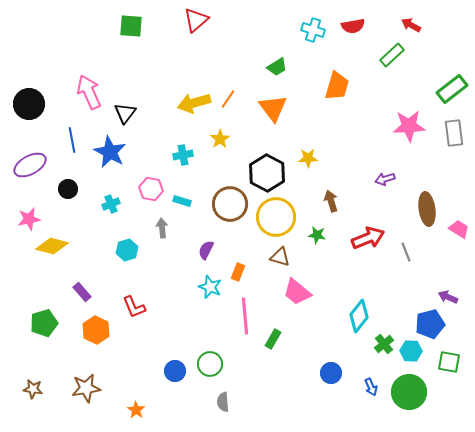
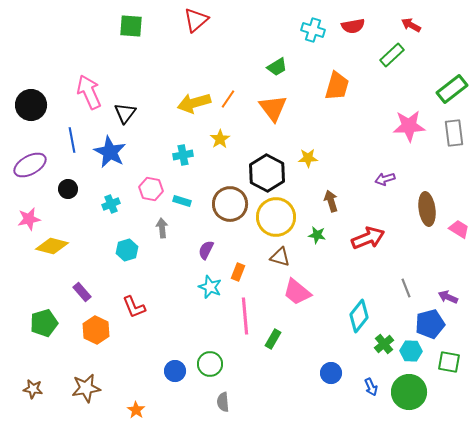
black circle at (29, 104): moved 2 px right, 1 px down
gray line at (406, 252): moved 36 px down
